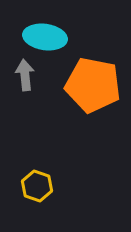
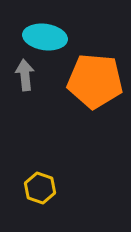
orange pentagon: moved 2 px right, 4 px up; rotated 6 degrees counterclockwise
yellow hexagon: moved 3 px right, 2 px down
